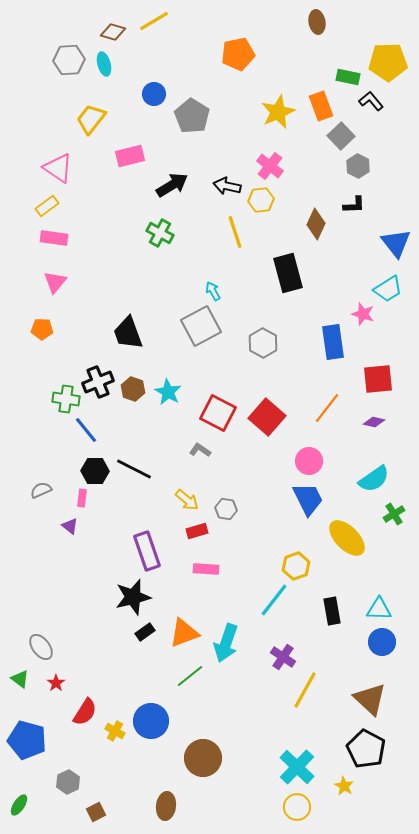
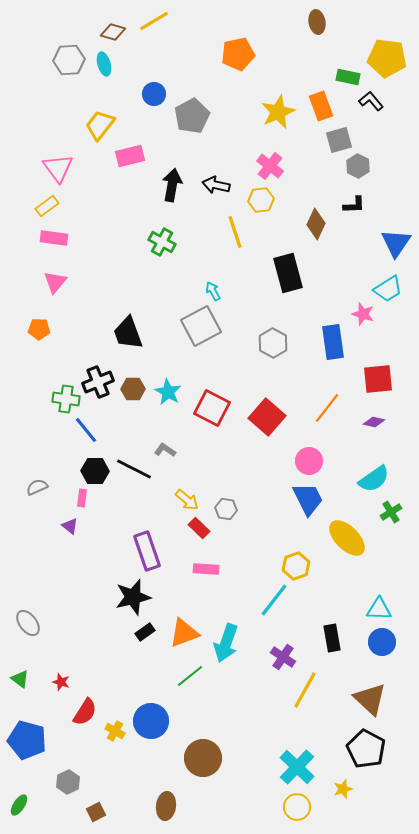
yellow pentagon at (388, 62): moved 1 px left, 4 px up; rotated 9 degrees clockwise
gray pentagon at (192, 116): rotated 12 degrees clockwise
yellow trapezoid at (91, 119): moved 9 px right, 6 px down
gray square at (341, 136): moved 2 px left, 4 px down; rotated 28 degrees clockwise
pink triangle at (58, 168): rotated 20 degrees clockwise
black arrow at (172, 185): rotated 48 degrees counterclockwise
black arrow at (227, 186): moved 11 px left, 1 px up
green cross at (160, 233): moved 2 px right, 9 px down
blue triangle at (396, 243): rotated 12 degrees clockwise
orange pentagon at (42, 329): moved 3 px left
gray hexagon at (263, 343): moved 10 px right
brown hexagon at (133, 389): rotated 20 degrees counterclockwise
red square at (218, 413): moved 6 px left, 5 px up
gray L-shape at (200, 450): moved 35 px left
gray semicircle at (41, 490): moved 4 px left, 3 px up
green cross at (394, 514): moved 3 px left, 2 px up
red rectangle at (197, 531): moved 2 px right, 3 px up; rotated 60 degrees clockwise
black rectangle at (332, 611): moved 27 px down
gray ellipse at (41, 647): moved 13 px left, 24 px up
red star at (56, 683): moved 5 px right, 1 px up; rotated 18 degrees counterclockwise
yellow star at (344, 786): moved 1 px left, 3 px down; rotated 24 degrees clockwise
